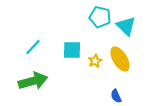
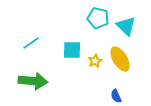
cyan pentagon: moved 2 px left, 1 px down
cyan line: moved 2 px left, 4 px up; rotated 12 degrees clockwise
green arrow: rotated 20 degrees clockwise
